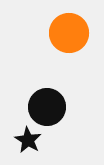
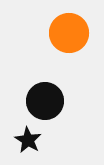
black circle: moved 2 px left, 6 px up
